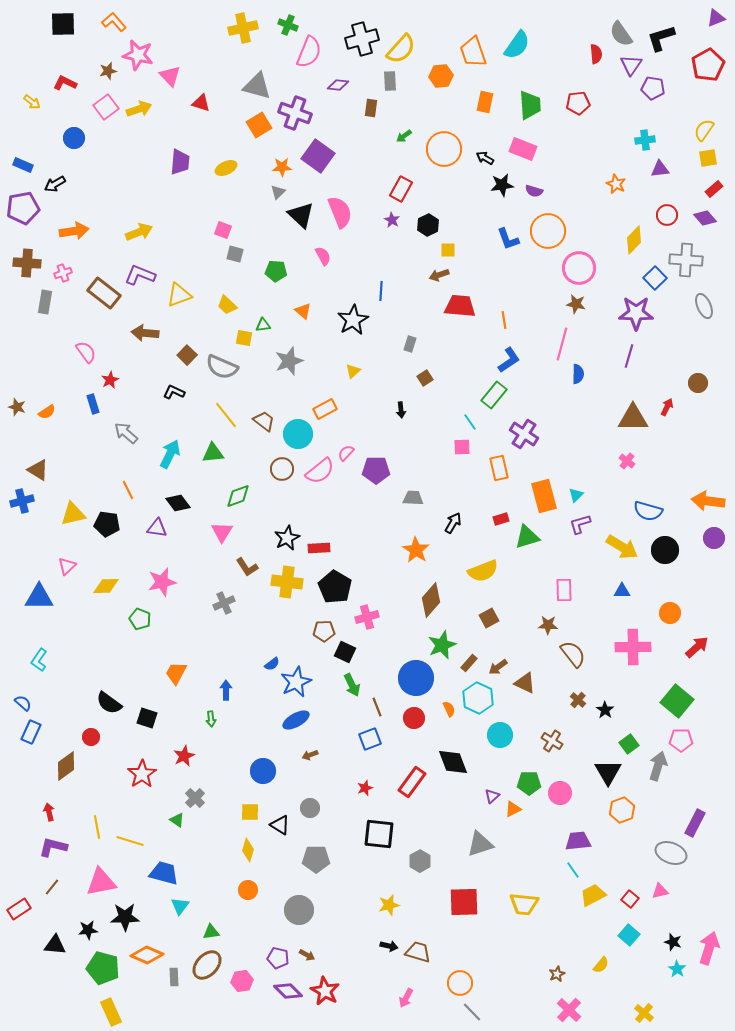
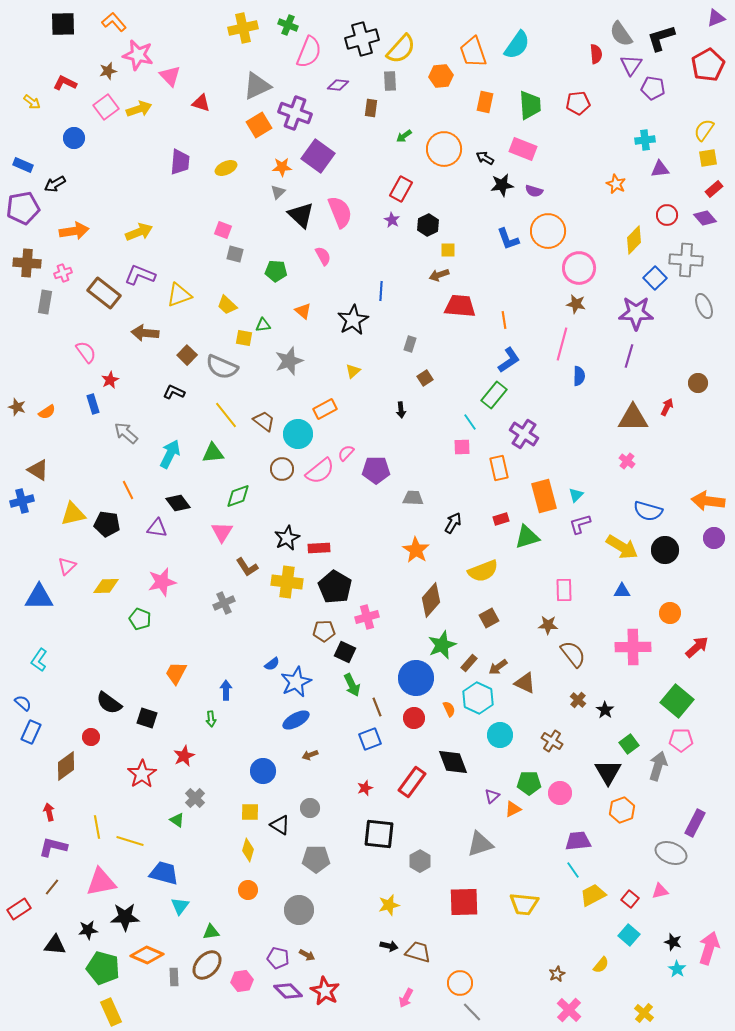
gray triangle at (257, 86): rotated 40 degrees counterclockwise
blue semicircle at (578, 374): moved 1 px right, 2 px down
